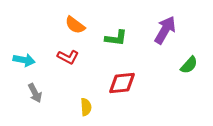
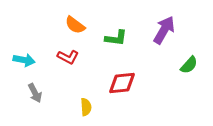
purple arrow: moved 1 px left
